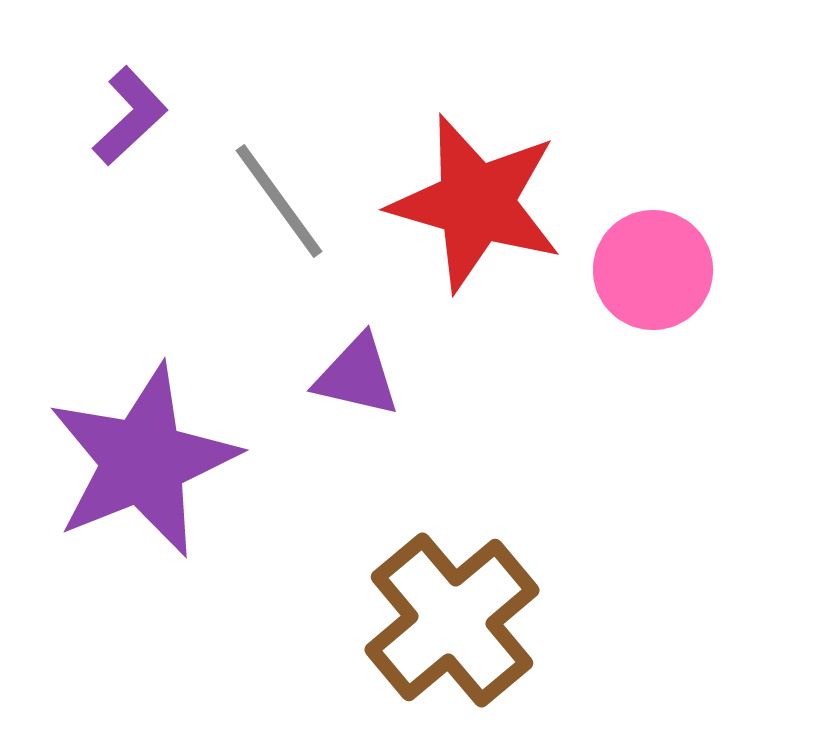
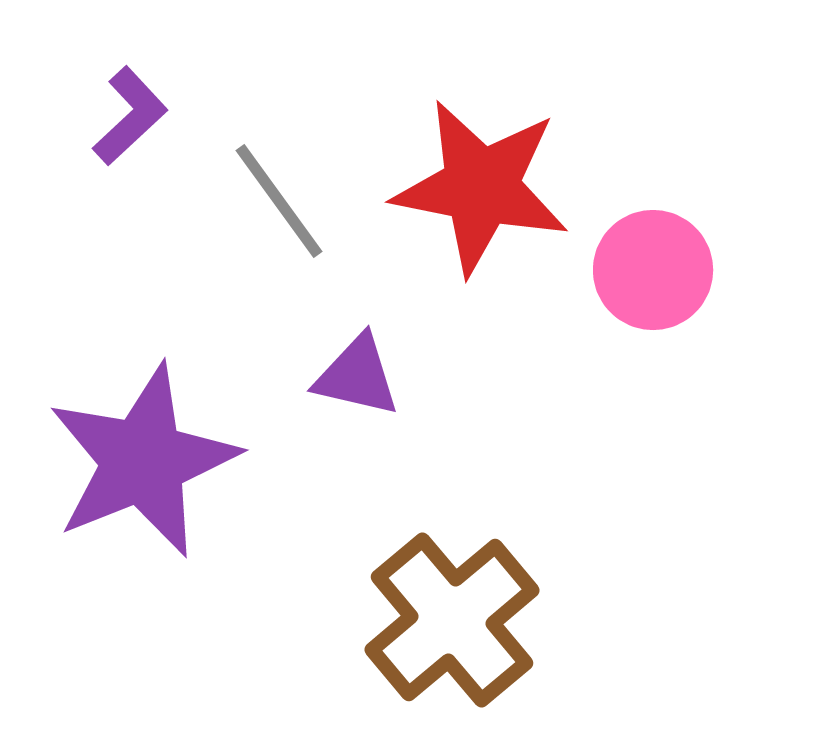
red star: moved 5 px right, 16 px up; rotated 5 degrees counterclockwise
